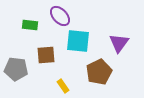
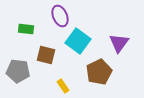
purple ellipse: rotated 20 degrees clockwise
green rectangle: moved 4 px left, 4 px down
cyan square: rotated 30 degrees clockwise
brown square: rotated 18 degrees clockwise
gray pentagon: moved 2 px right, 2 px down
